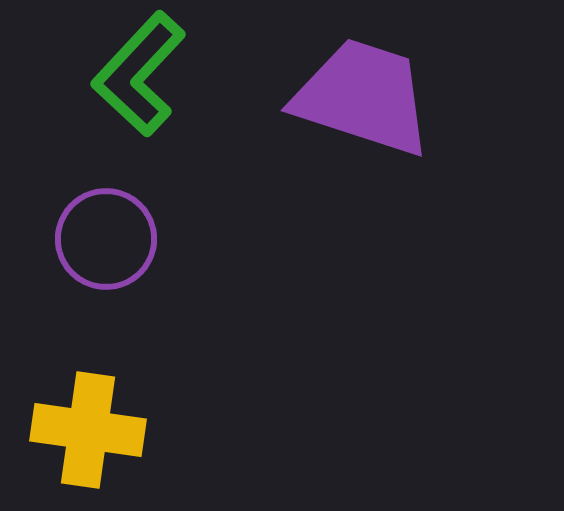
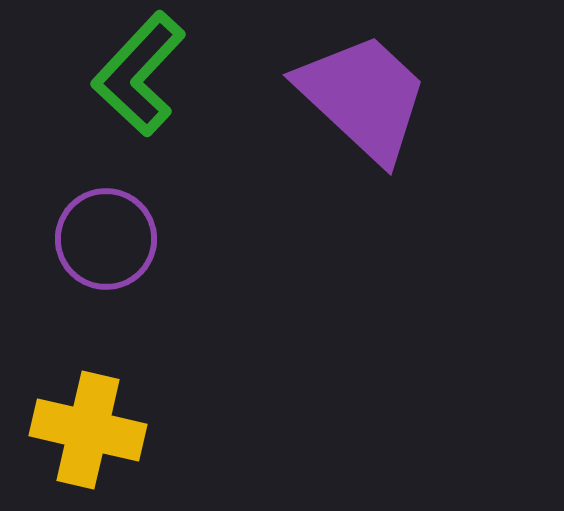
purple trapezoid: rotated 25 degrees clockwise
yellow cross: rotated 5 degrees clockwise
